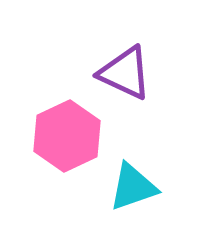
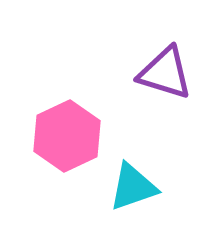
purple triangle: moved 40 px right; rotated 8 degrees counterclockwise
